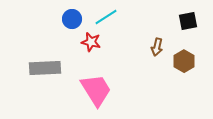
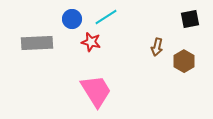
black square: moved 2 px right, 2 px up
gray rectangle: moved 8 px left, 25 px up
pink trapezoid: moved 1 px down
